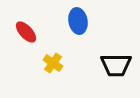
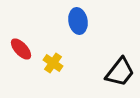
red ellipse: moved 5 px left, 17 px down
black trapezoid: moved 4 px right, 7 px down; rotated 52 degrees counterclockwise
